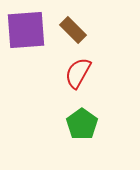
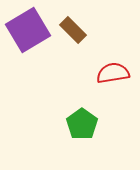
purple square: moved 2 px right; rotated 27 degrees counterclockwise
red semicircle: moved 35 px right; rotated 52 degrees clockwise
